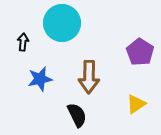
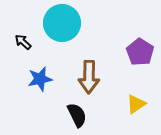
black arrow: rotated 54 degrees counterclockwise
